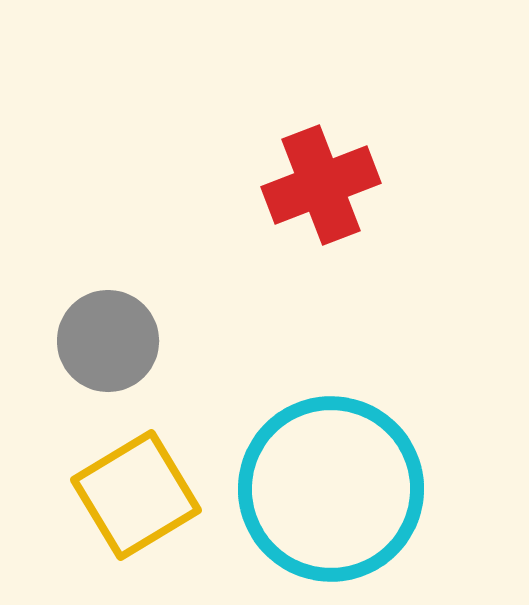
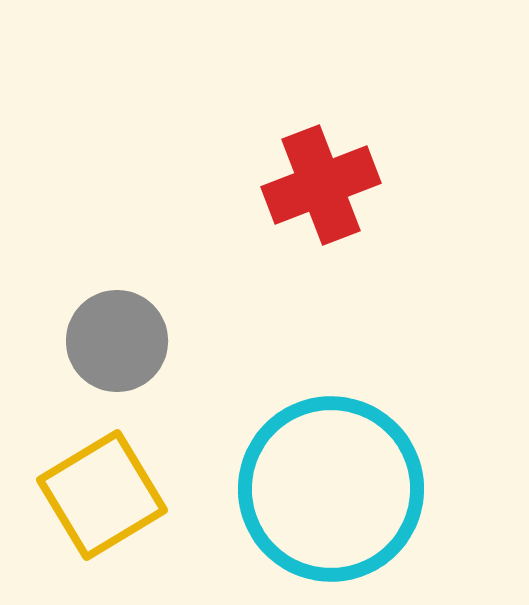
gray circle: moved 9 px right
yellow square: moved 34 px left
